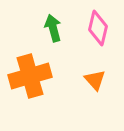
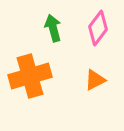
pink diamond: rotated 24 degrees clockwise
orange triangle: rotated 45 degrees clockwise
